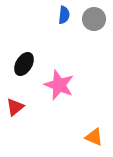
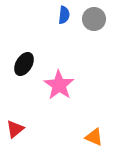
pink star: rotated 12 degrees clockwise
red triangle: moved 22 px down
